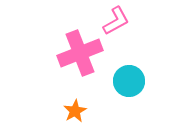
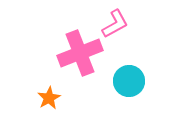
pink L-shape: moved 1 px left, 3 px down
orange star: moved 26 px left, 13 px up
